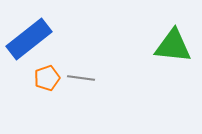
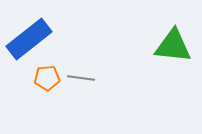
orange pentagon: rotated 15 degrees clockwise
